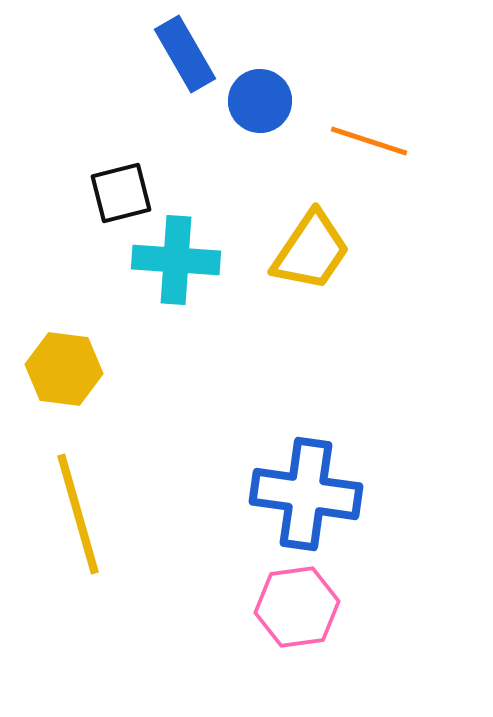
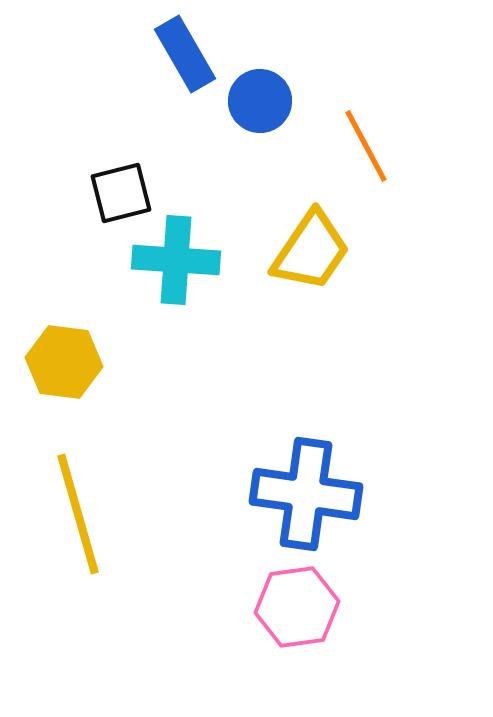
orange line: moved 3 px left, 5 px down; rotated 44 degrees clockwise
yellow hexagon: moved 7 px up
